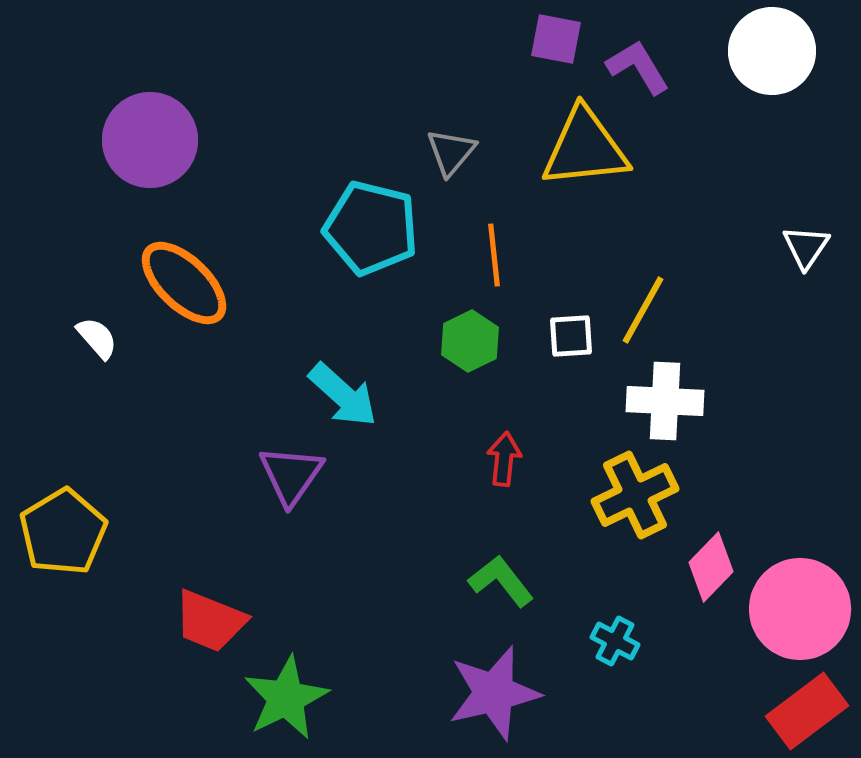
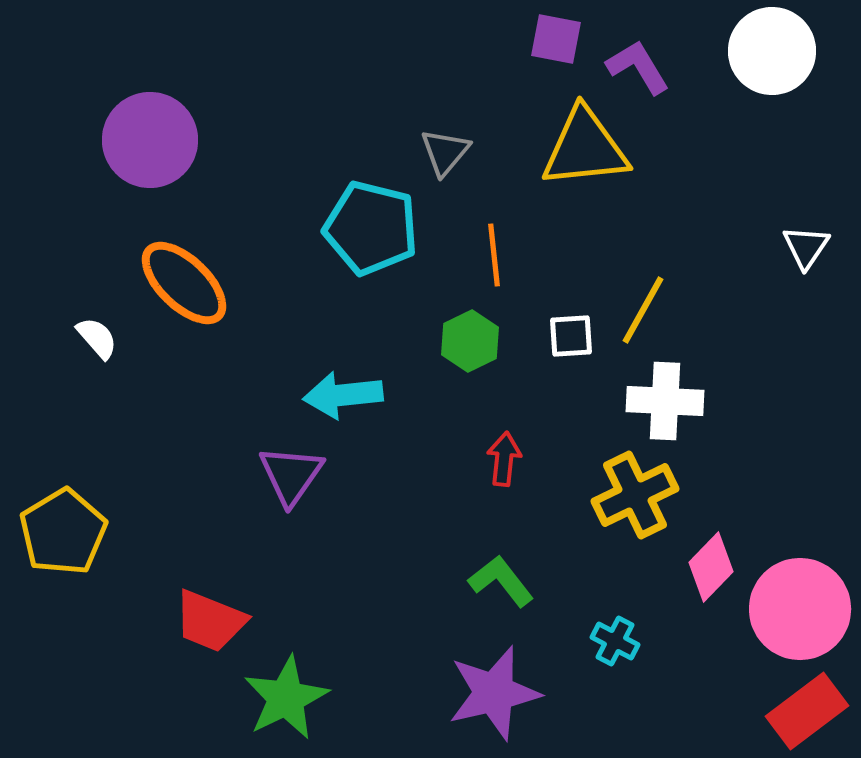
gray triangle: moved 6 px left
cyan arrow: rotated 132 degrees clockwise
